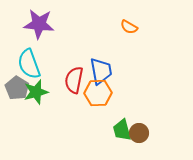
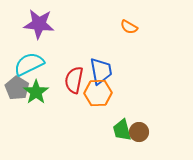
cyan semicircle: rotated 84 degrees clockwise
green star: rotated 20 degrees counterclockwise
brown circle: moved 1 px up
